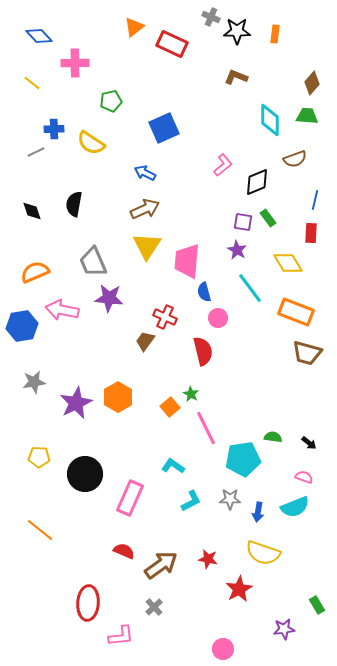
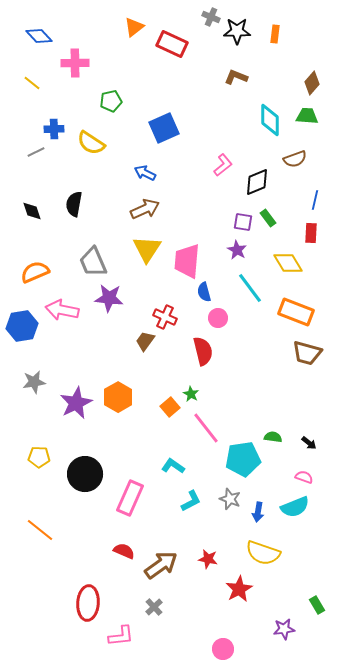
yellow triangle at (147, 246): moved 3 px down
pink line at (206, 428): rotated 12 degrees counterclockwise
gray star at (230, 499): rotated 20 degrees clockwise
